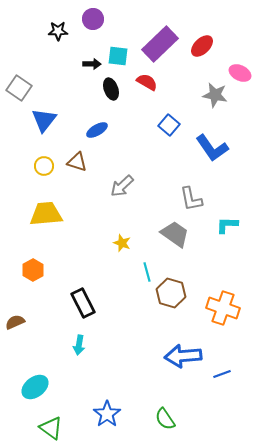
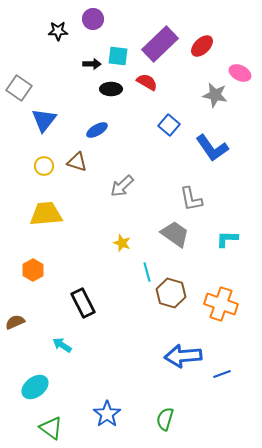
black ellipse: rotated 70 degrees counterclockwise
cyan L-shape: moved 14 px down
orange cross: moved 2 px left, 4 px up
cyan arrow: moved 17 px left; rotated 114 degrees clockwise
green semicircle: rotated 50 degrees clockwise
